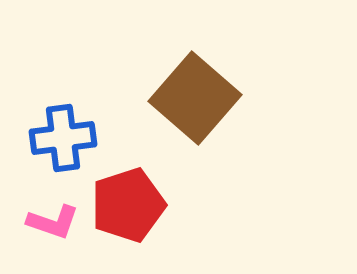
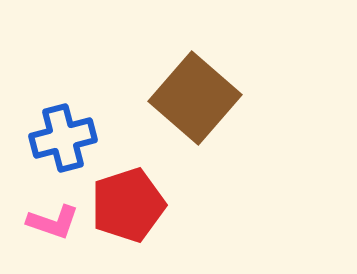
blue cross: rotated 8 degrees counterclockwise
